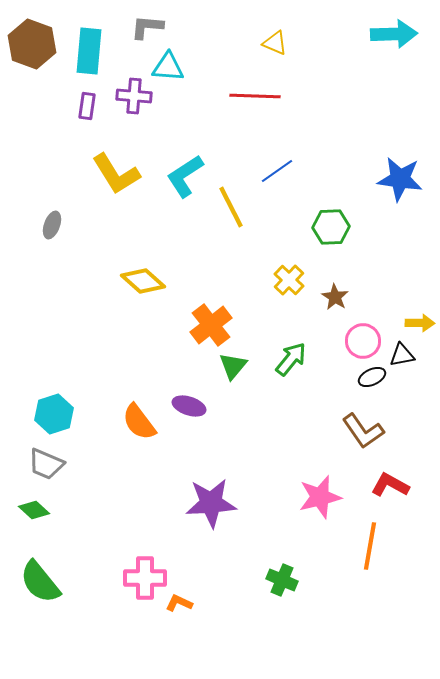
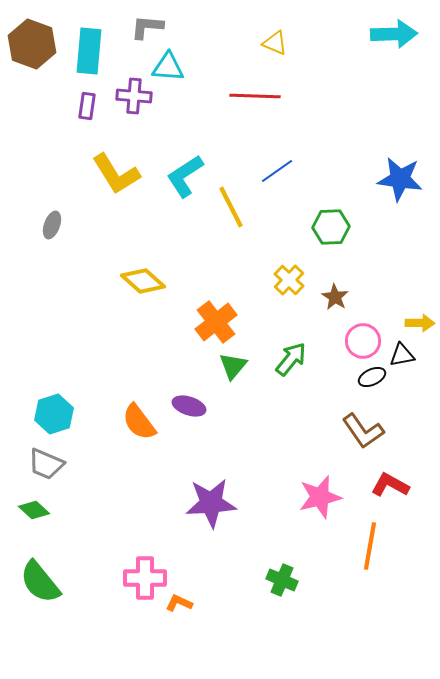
orange cross: moved 5 px right, 3 px up
